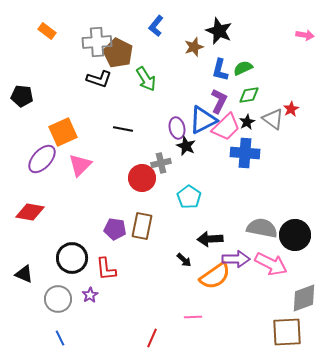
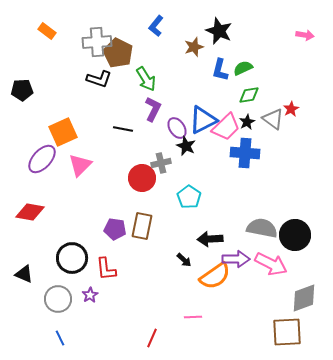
black pentagon at (22, 96): moved 6 px up; rotated 10 degrees counterclockwise
purple L-shape at (219, 101): moved 66 px left, 8 px down
purple ellipse at (177, 128): rotated 20 degrees counterclockwise
